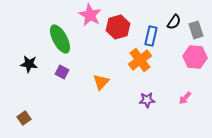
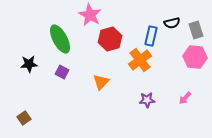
black semicircle: moved 2 px left, 1 px down; rotated 42 degrees clockwise
red hexagon: moved 8 px left, 12 px down
black star: rotated 12 degrees counterclockwise
